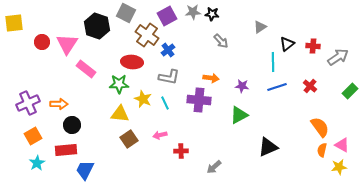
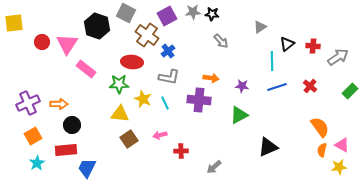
blue cross at (168, 50): moved 1 px down
cyan line at (273, 62): moved 1 px left, 1 px up
blue trapezoid at (85, 170): moved 2 px right, 2 px up
